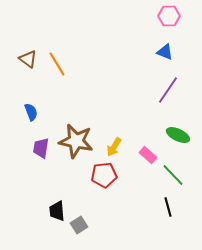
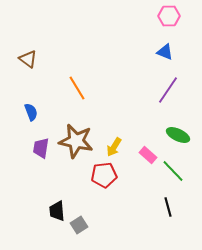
orange line: moved 20 px right, 24 px down
green line: moved 4 px up
